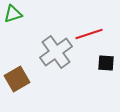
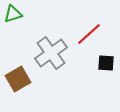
red line: rotated 24 degrees counterclockwise
gray cross: moved 5 px left, 1 px down
brown square: moved 1 px right
